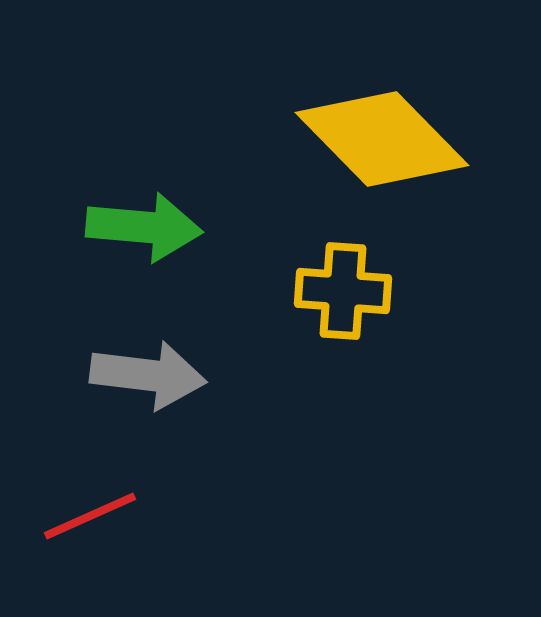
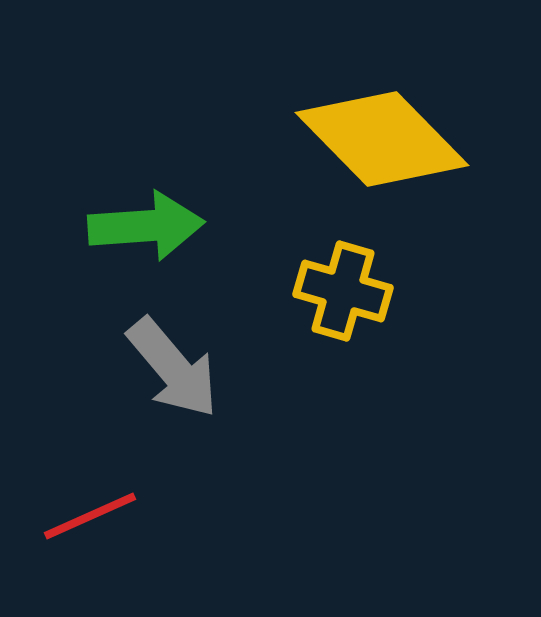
green arrow: moved 2 px right, 1 px up; rotated 9 degrees counterclockwise
yellow cross: rotated 12 degrees clockwise
gray arrow: moved 25 px right, 7 px up; rotated 43 degrees clockwise
